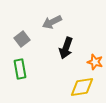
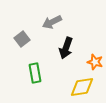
green rectangle: moved 15 px right, 4 px down
